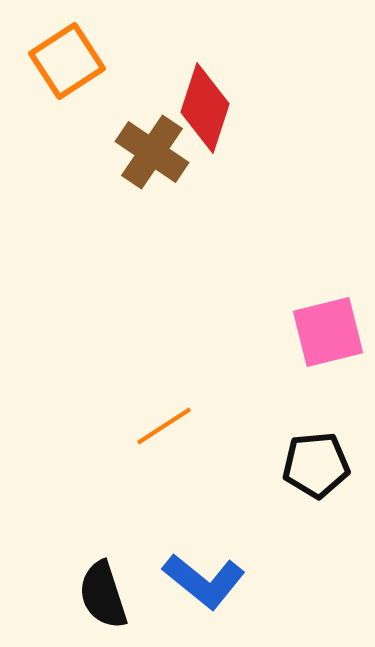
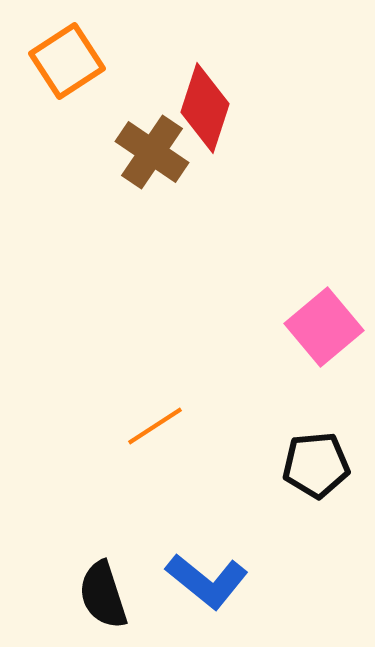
pink square: moved 4 px left, 5 px up; rotated 26 degrees counterclockwise
orange line: moved 9 px left
blue L-shape: moved 3 px right
